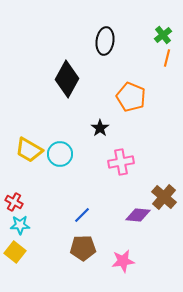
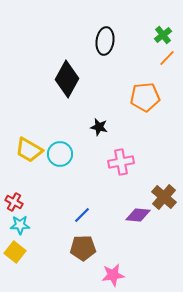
orange line: rotated 30 degrees clockwise
orange pentagon: moved 14 px right; rotated 28 degrees counterclockwise
black star: moved 1 px left, 1 px up; rotated 24 degrees counterclockwise
pink star: moved 10 px left, 14 px down
